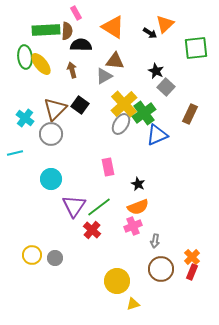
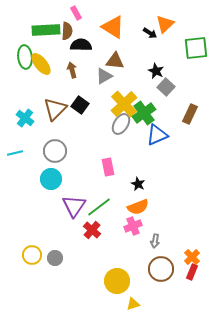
gray circle at (51, 134): moved 4 px right, 17 px down
